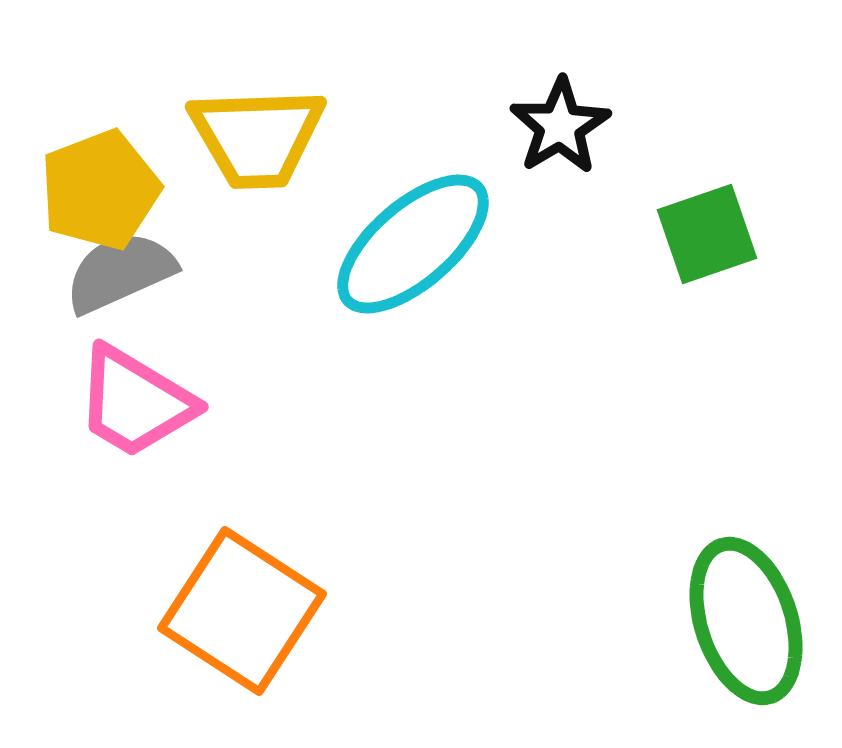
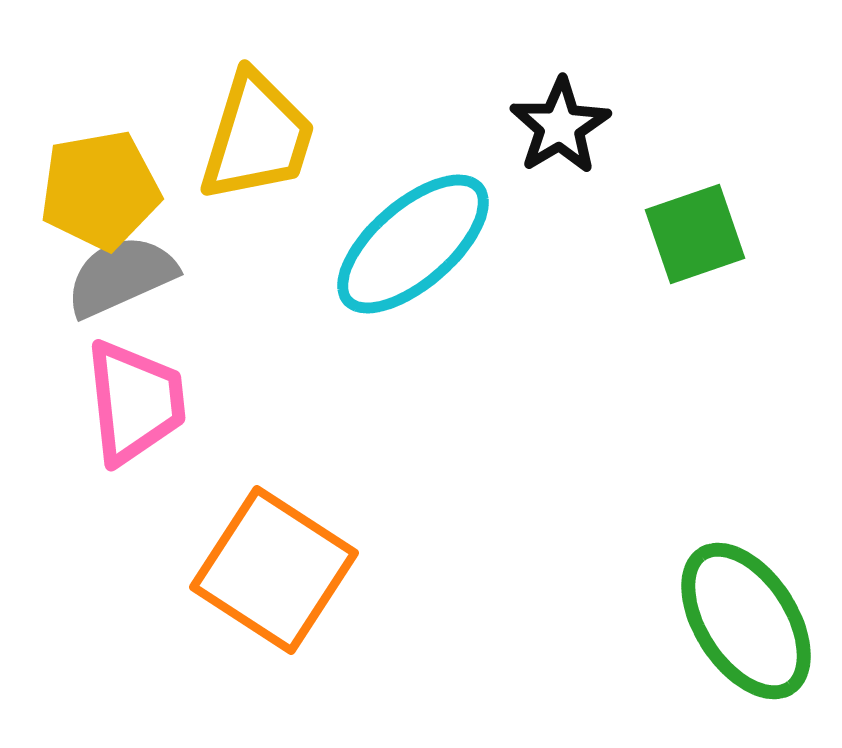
yellow trapezoid: rotated 71 degrees counterclockwise
yellow pentagon: rotated 11 degrees clockwise
green square: moved 12 px left
gray semicircle: moved 1 px right, 4 px down
pink trapezoid: rotated 127 degrees counterclockwise
orange square: moved 32 px right, 41 px up
green ellipse: rotated 15 degrees counterclockwise
